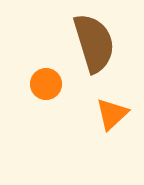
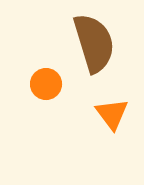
orange triangle: rotated 24 degrees counterclockwise
